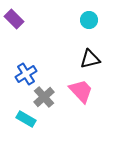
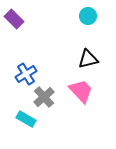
cyan circle: moved 1 px left, 4 px up
black triangle: moved 2 px left
